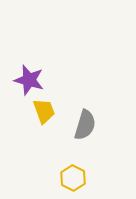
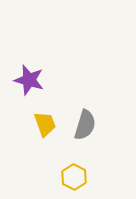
yellow trapezoid: moved 1 px right, 13 px down
yellow hexagon: moved 1 px right, 1 px up
